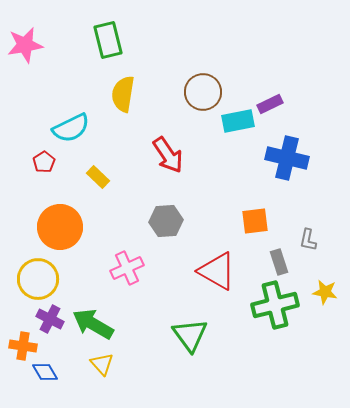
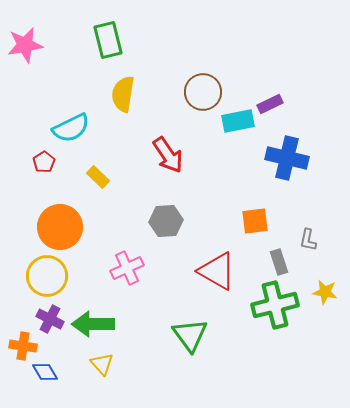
yellow circle: moved 9 px right, 3 px up
green arrow: rotated 30 degrees counterclockwise
